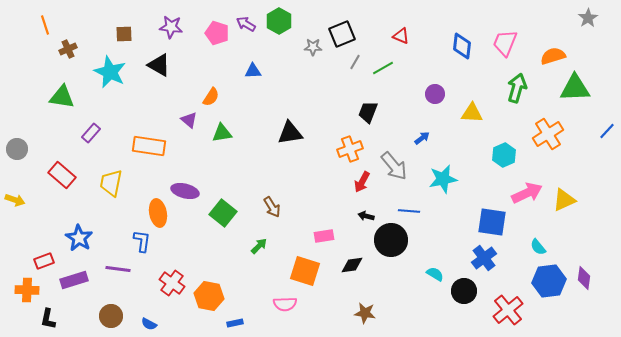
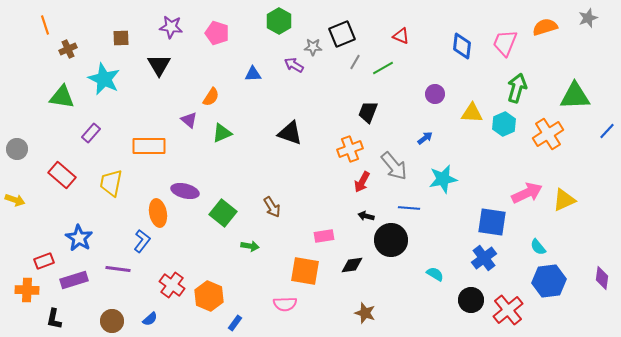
gray star at (588, 18): rotated 12 degrees clockwise
purple arrow at (246, 24): moved 48 px right, 41 px down
brown square at (124, 34): moved 3 px left, 4 px down
orange semicircle at (553, 56): moved 8 px left, 29 px up
black triangle at (159, 65): rotated 30 degrees clockwise
blue triangle at (253, 71): moved 3 px down
cyan star at (110, 72): moved 6 px left, 7 px down
green triangle at (575, 88): moved 8 px down
green triangle at (222, 133): rotated 15 degrees counterclockwise
black triangle at (290, 133): rotated 28 degrees clockwise
blue arrow at (422, 138): moved 3 px right
orange rectangle at (149, 146): rotated 8 degrees counterclockwise
cyan hexagon at (504, 155): moved 31 px up
blue line at (409, 211): moved 3 px up
blue L-shape at (142, 241): rotated 30 degrees clockwise
green arrow at (259, 246): moved 9 px left; rotated 54 degrees clockwise
orange square at (305, 271): rotated 8 degrees counterclockwise
purple diamond at (584, 278): moved 18 px right
red cross at (172, 283): moved 2 px down
black circle at (464, 291): moved 7 px right, 9 px down
orange hexagon at (209, 296): rotated 12 degrees clockwise
brown star at (365, 313): rotated 10 degrees clockwise
brown circle at (111, 316): moved 1 px right, 5 px down
black L-shape at (48, 319): moved 6 px right
blue rectangle at (235, 323): rotated 42 degrees counterclockwise
blue semicircle at (149, 324): moved 1 px right, 5 px up; rotated 70 degrees counterclockwise
